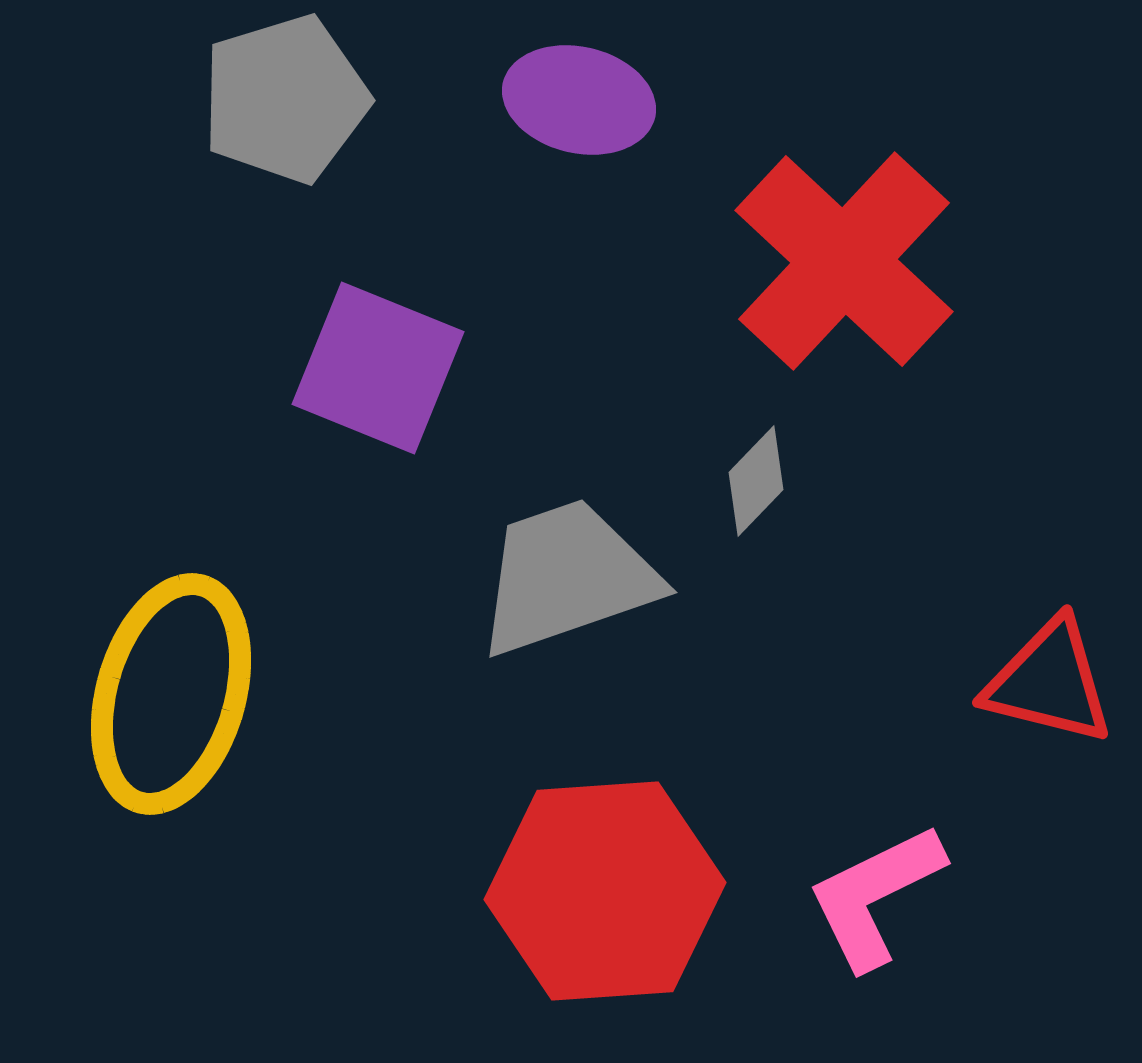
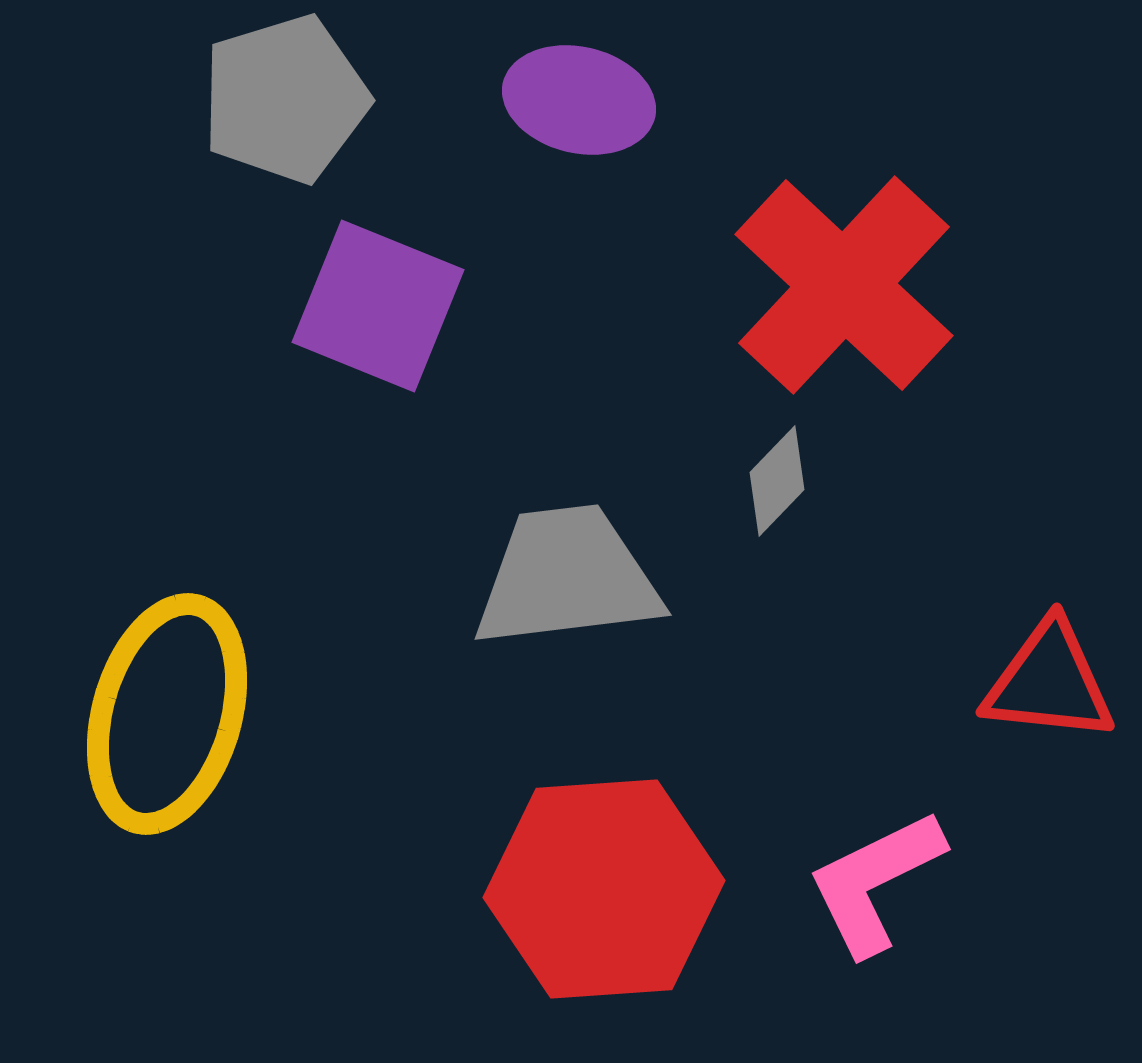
red cross: moved 24 px down
purple square: moved 62 px up
gray diamond: moved 21 px right
gray trapezoid: rotated 12 degrees clockwise
red triangle: rotated 8 degrees counterclockwise
yellow ellipse: moved 4 px left, 20 px down
red hexagon: moved 1 px left, 2 px up
pink L-shape: moved 14 px up
